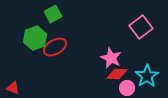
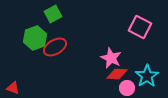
pink square: moved 1 px left; rotated 25 degrees counterclockwise
